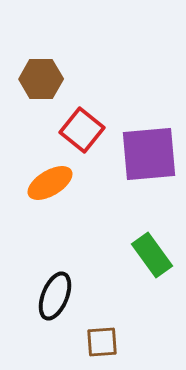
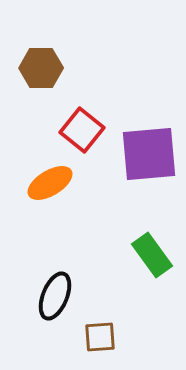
brown hexagon: moved 11 px up
brown square: moved 2 px left, 5 px up
